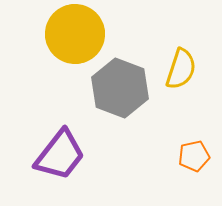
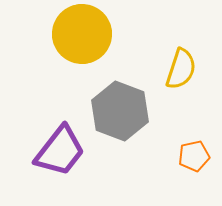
yellow circle: moved 7 px right
gray hexagon: moved 23 px down
purple trapezoid: moved 4 px up
